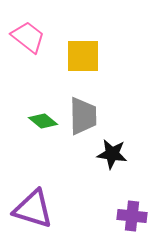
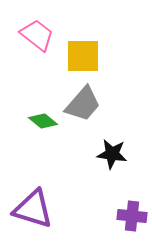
pink trapezoid: moved 9 px right, 2 px up
gray trapezoid: moved 12 px up; rotated 42 degrees clockwise
